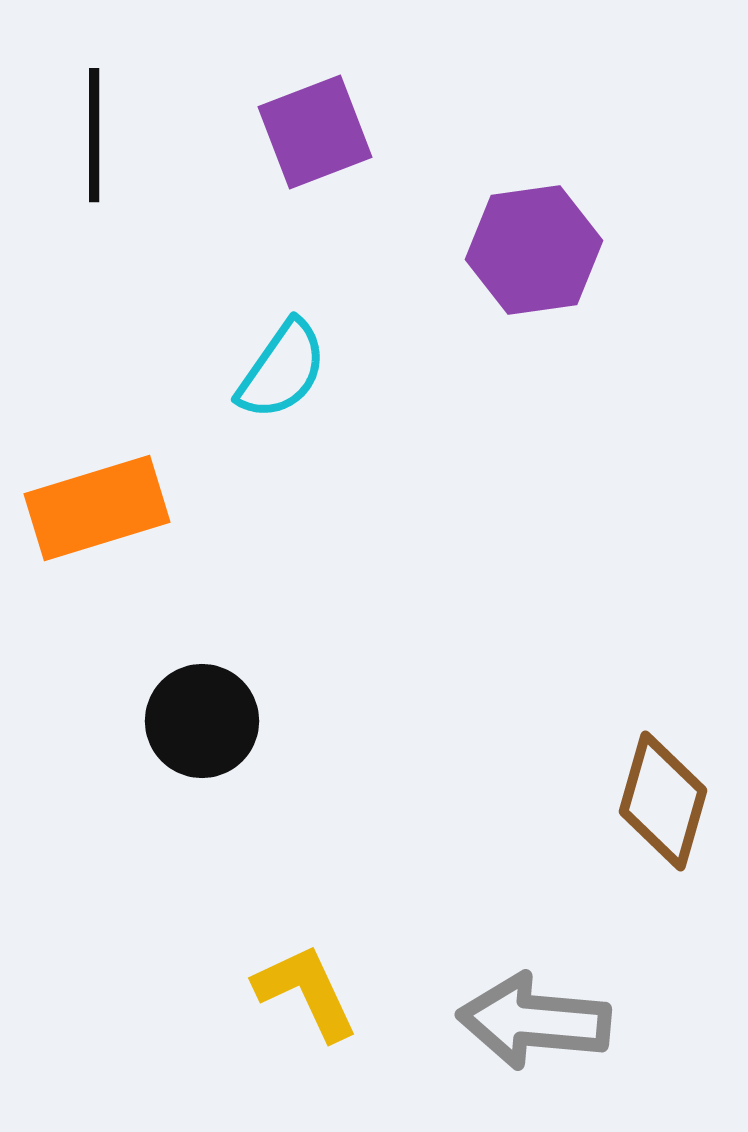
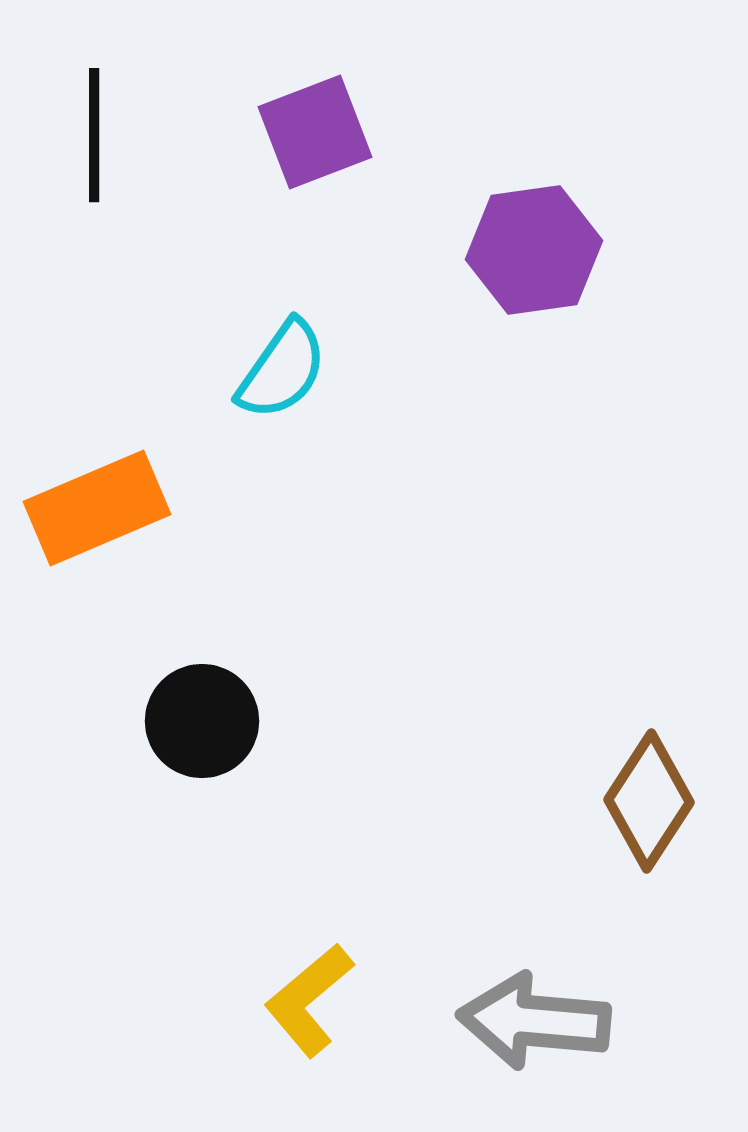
orange rectangle: rotated 6 degrees counterclockwise
brown diamond: moved 14 px left; rotated 17 degrees clockwise
yellow L-shape: moved 3 px right, 8 px down; rotated 105 degrees counterclockwise
